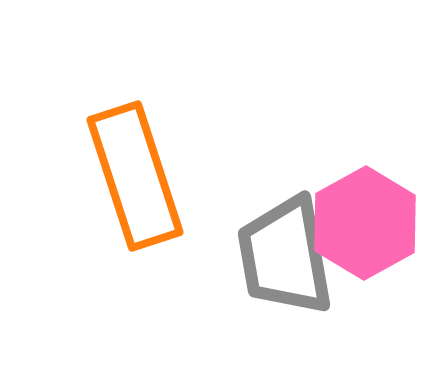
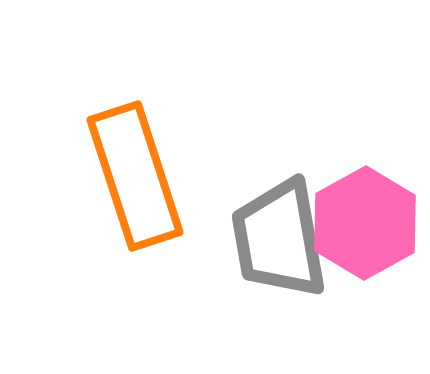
gray trapezoid: moved 6 px left, 17 px up
